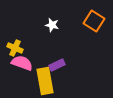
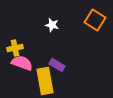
orange square: moved 1 px right, 1 px up
yellow cross: rotated 35 degrees counterclockwise
purple rectangle: rotated 56 degrees clockwise
